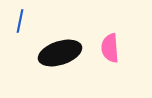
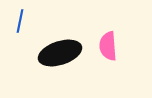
pink semicircle: moved 2 px left, 2 px up
